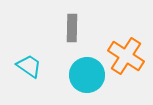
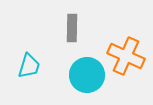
orange cross: rotated 9 degrees counterclockwise
cyan trapezoid: rotated 72 degrees clockwise
